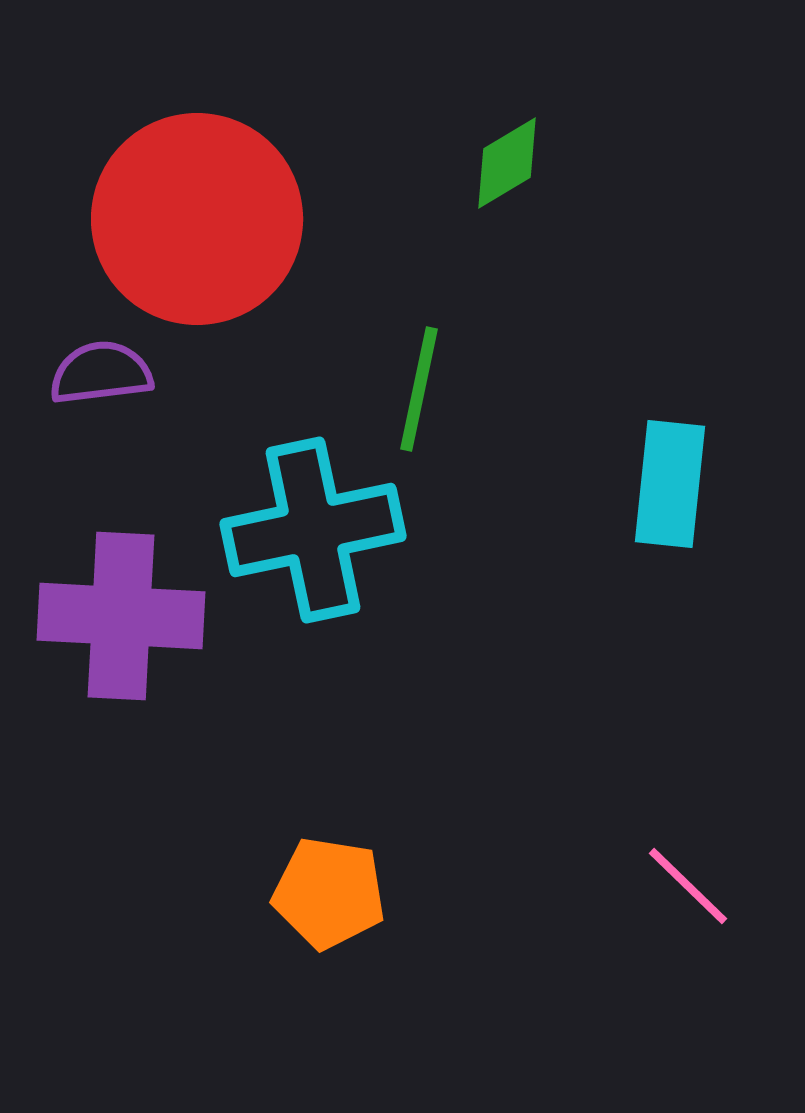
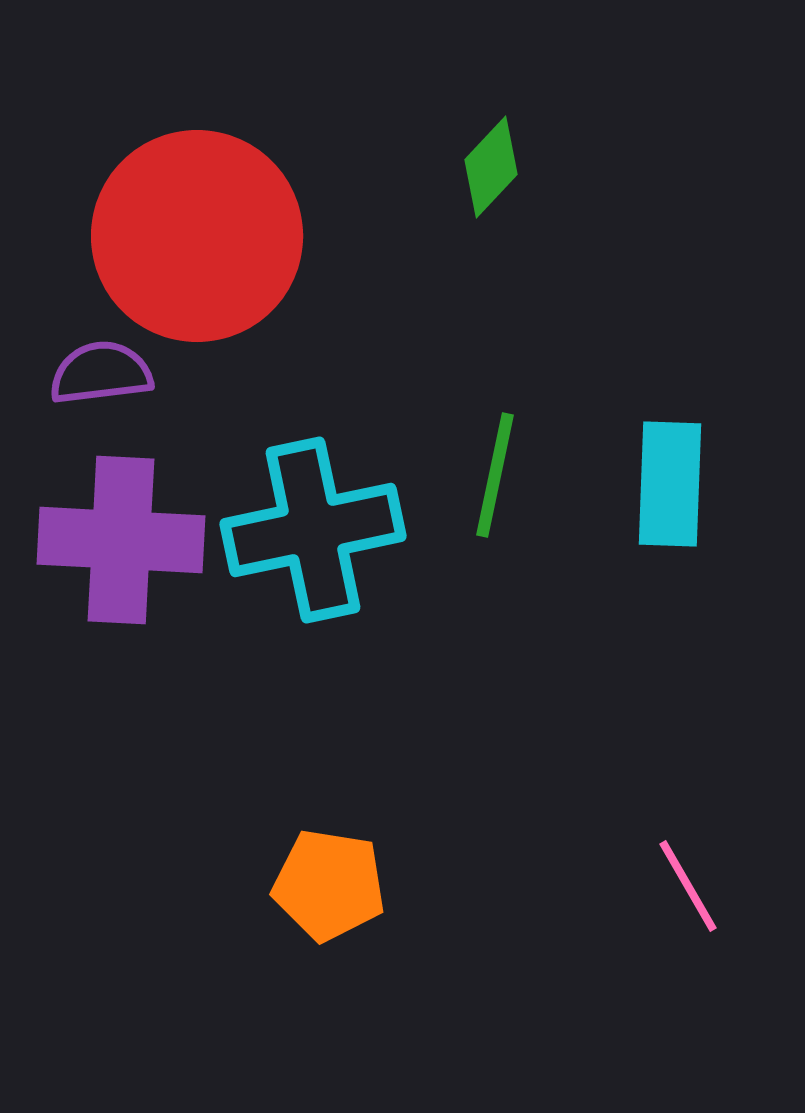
green diamond: moved 16 px left, 4 px down; rotated 16 degrees counterclockwise
red circle: moved 17 px down
green line: moved 76 px right, 86 px down
cyan rectangle: rotated 4 degrees counterclockwise
purple cross: moved 76 px up
pink line: rotated 16 degrees clockwise
orange pentagon: moved 8 px up
